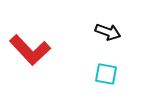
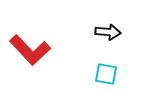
black arrow: rotated 15 degrees counterclockwise
